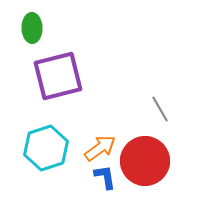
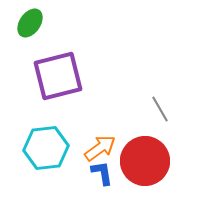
green ellipse: moved 2 px left, 5 px up; rotated 36 degrees clockwise
cyan hexagon: rotated 12 degrees clockwise
blue L-shape: moved 3 px left, 4 px up
